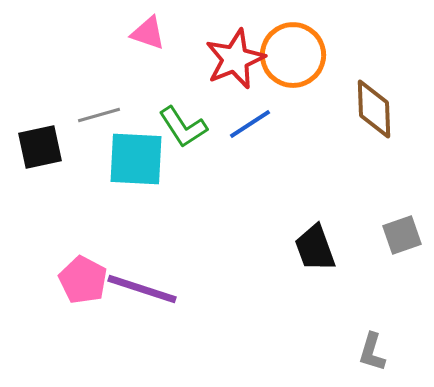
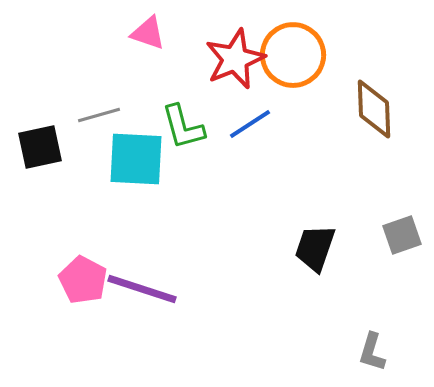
green L-shape: rotated 18 degrees clockwise
black trapezoid: rotated 39 degrees clockwise
